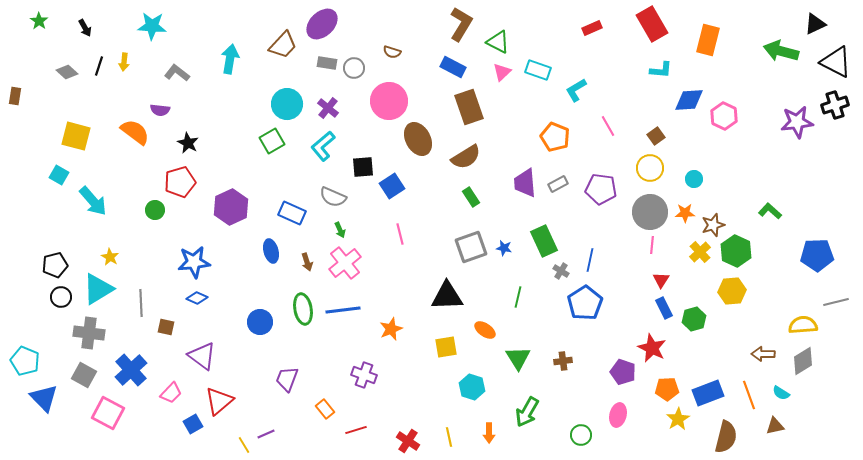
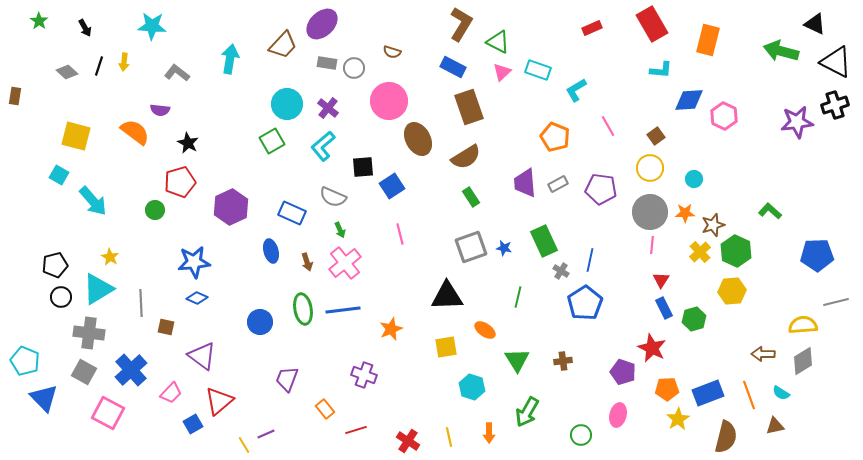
black triangle at (815, 24): rotated 50 degrees clockwise
green triangle at (518, 358): moved 1 px left, 2 px down
gray square at (84, 375): moved 3 px up
